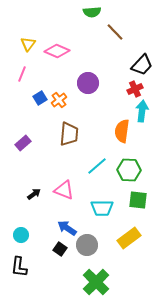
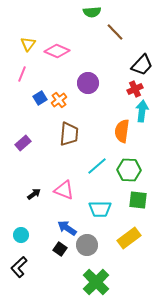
cyan trapezoid: moved 2 px left, 1 px down
black L-shape: rotated 40 degrees clockwise
